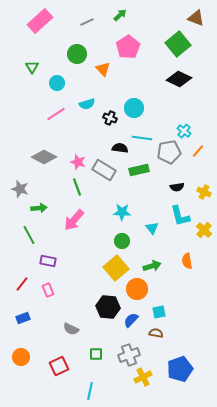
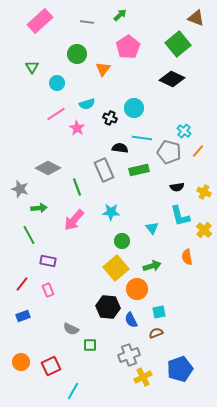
gray line at (87, 22): rotated 32 degrees clockwise
orange triangle at (103, 69): rotated 21 degrees clockwise
black diamond at (179, 79): moved 7 px left
gray pentagon at (169, 152): rotated 25 degrees clockwise
gray diamond at (44, 157): moved 4 px right, 11 px down
pink star at (78, 162): moved 1 px left, 34 px up; rotated 14 degrees clockwise
gray rectangle at (104, 170): rotated 35 degrees clockwise
cyan star at (122, 212): moved 11 px left
orange semicircle at (187, 261): moved 4 px up
blue rectangle at (23, 318): moved 2 px up
blue semicircle at (131, 320): rotated 70 degrees counterclockwise
brown semicircle at (156, 333): rotated 32 degrees counterclockwise
green square at (96, 354): moved 6 px left, 9 px up
orange circle at (21, 357): moved 5 px down
red square at (59, 366): moved 8 px left
cyan line at (90, 391): moved 17 px left; rotated 18 degrees clockwise
